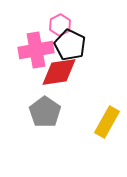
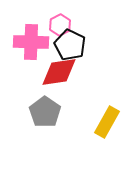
pink cross: moved 5 px left, 8 px up; rotated 12 degrees clockwise
